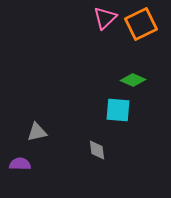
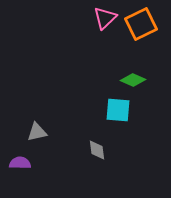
purple semicircle: moved 1 px up
